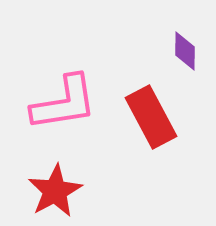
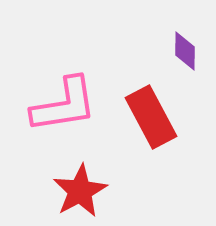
pink L-shape: moved 2 px down
red star: moved 25 px right
